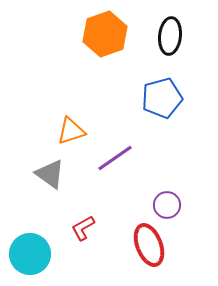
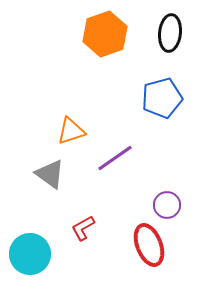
black ellipse: moved 3 px up
